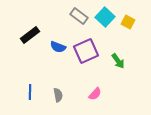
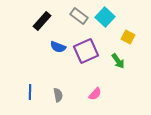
yellow square: moved 15 px down
black rectangle: moved 12 px right, 14 px up; rotated 12 degrees counterclockwise
